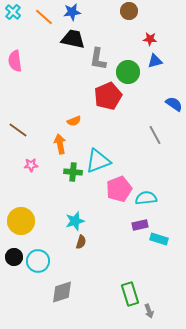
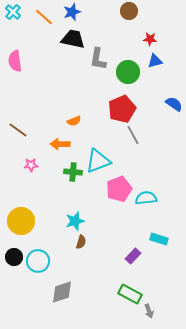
blue star: rotated 12 degrees counterclockwise
red pentagon: moved 14 px right, 13 px down
gray line: moved 22 px left
orange arrow: rotated 78 degrees counterclockwise
purple rectangle: moved 7 px left, 31 px down; rotated 35 degrees counterclockwise
green rectangle: rotated 45 degrees counterclockwise
